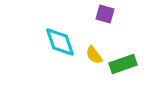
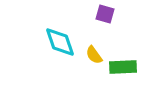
green rectangle: moved 3 px down; rotated 16 degrees clockwise
